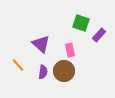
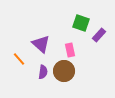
orange line: moved 1 px right, 6 px up
